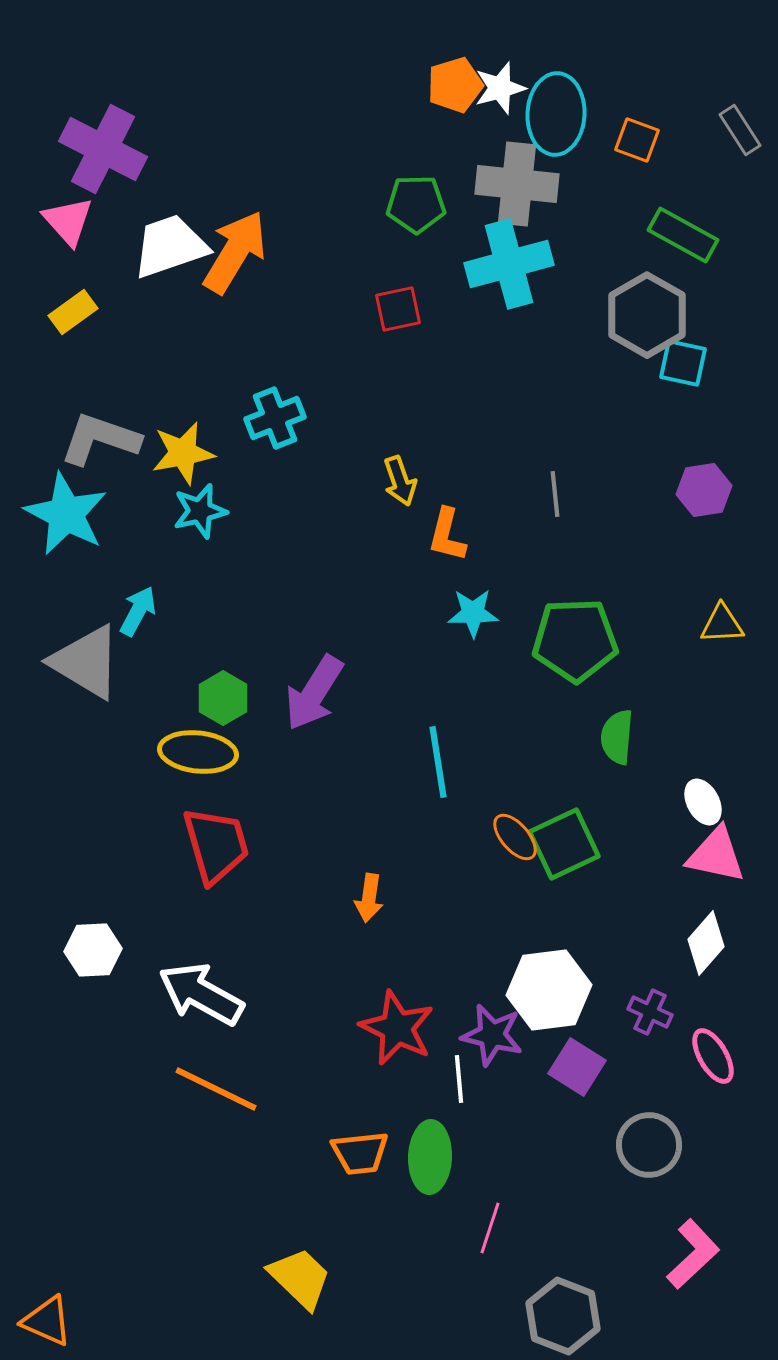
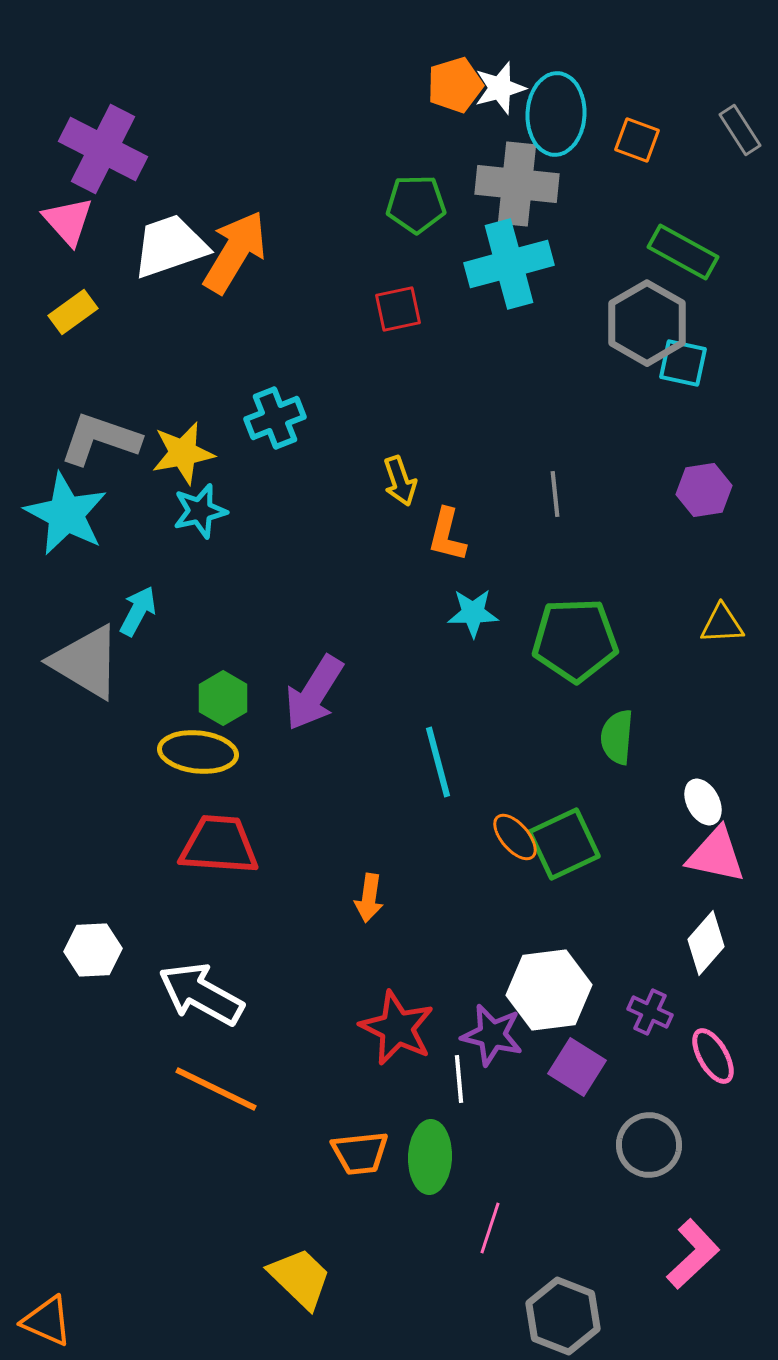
green rectangle at (683, 235): moved 17 px down
gray hexagon at (647, 315): moved 8 px down
cyan line at (438, 762): rotated 6 degrees counterclockwise
red trapezoid at (216, 845): moved 3 px right; rotated 70 degrees counterclockwise
